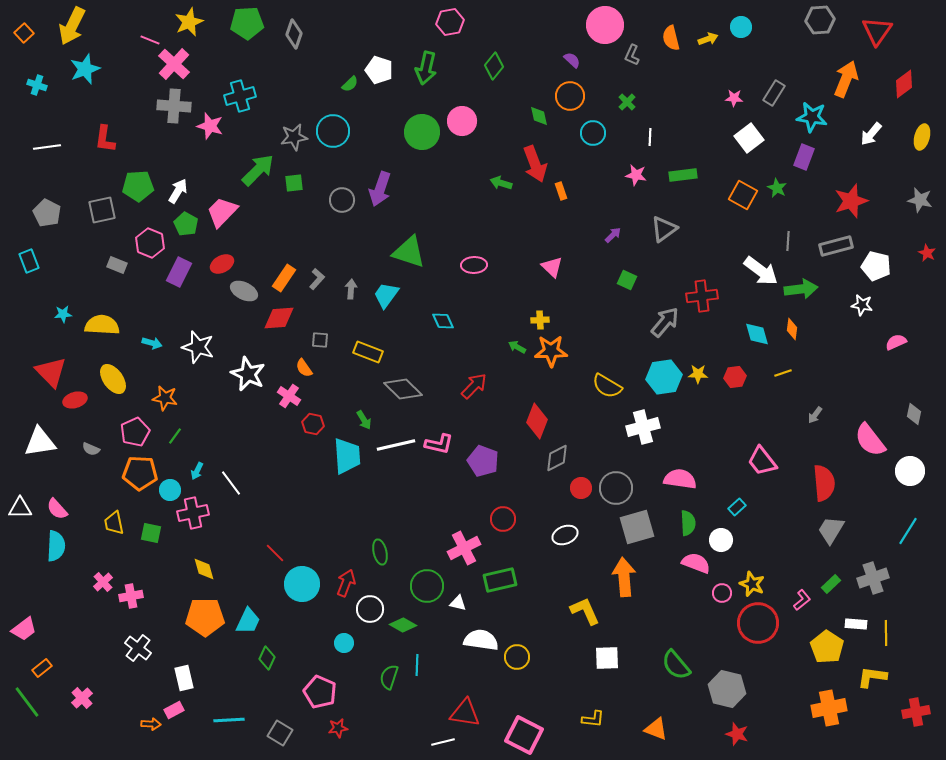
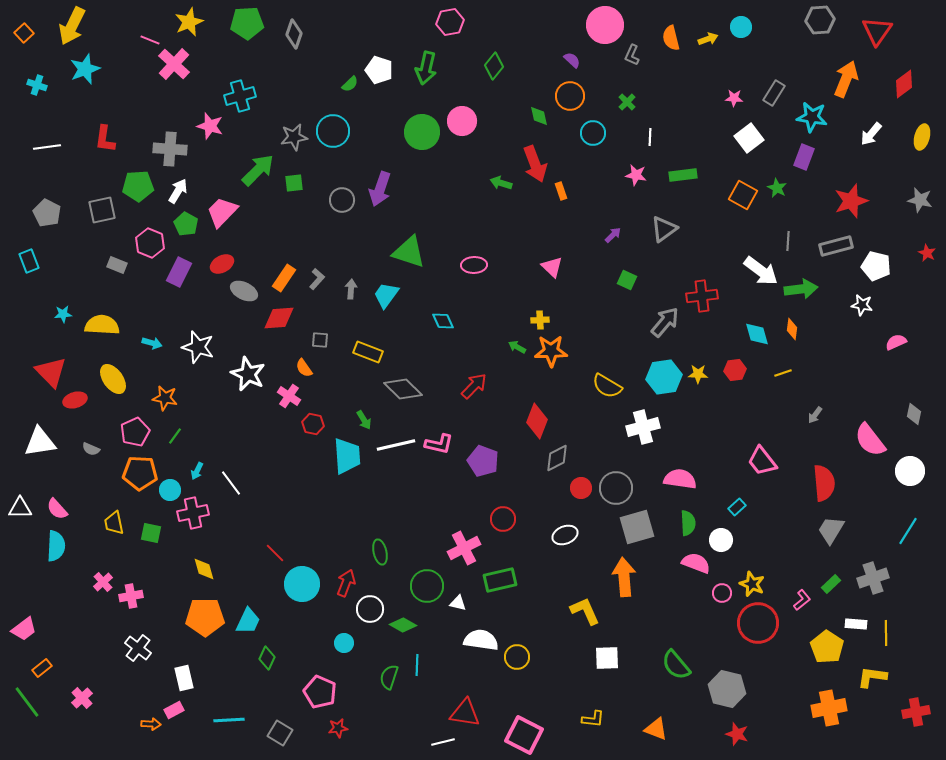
gray cross at (174, 106): moved 4 px left, 43 px down
red hexagon at (735, 377): moved 7 px up
